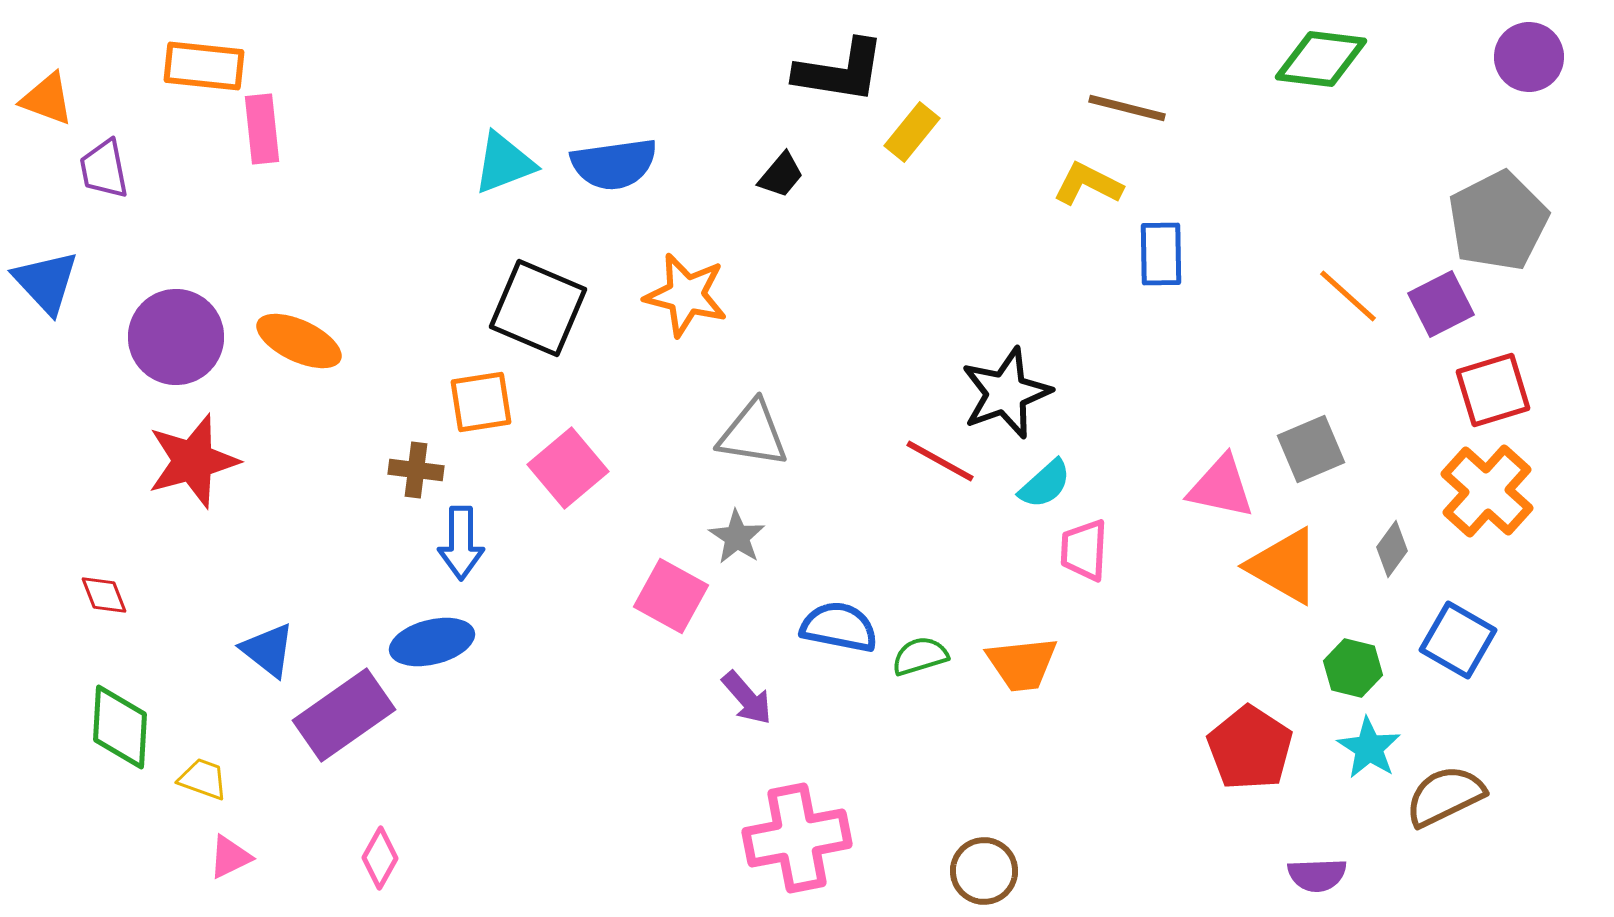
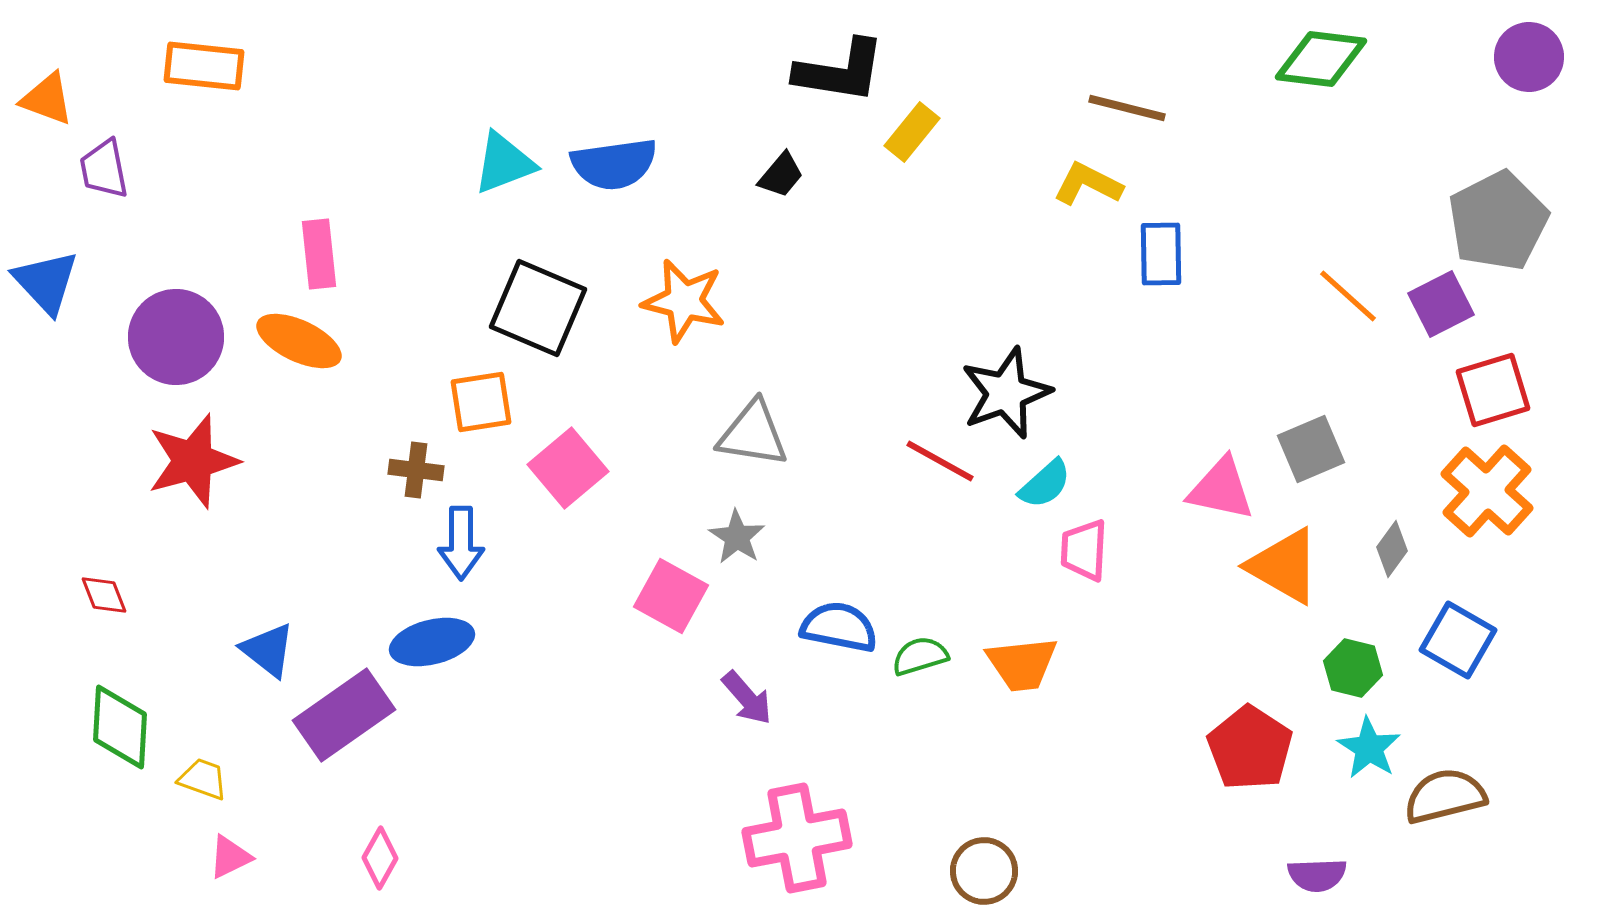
pink rectangle at (262, 129): moved 57 px right, 125 px down
orange star at (686, 295): moved 2 px left, 6 px down
pink triangle at (1221, 487): moved 2 px down
brown semicircle at (1445, 796): rotated 12 degrees clockwise
